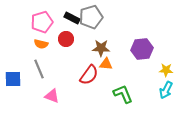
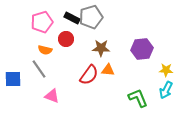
orange semicircle: moved 4 px right, 6 px down
orange triangle: moved 2 px right, 6 px down
gray line: rotated 12 degrees counterclockwise
green L-shape: moved 15 px right, 4 px down
